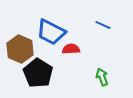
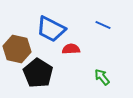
blue trapezoid: moved 3 px up
brown hexagon: moved 3 px left; rotated 12 degrees counterclockwise
green arrow: rotated 18 degrees counterclockwise
